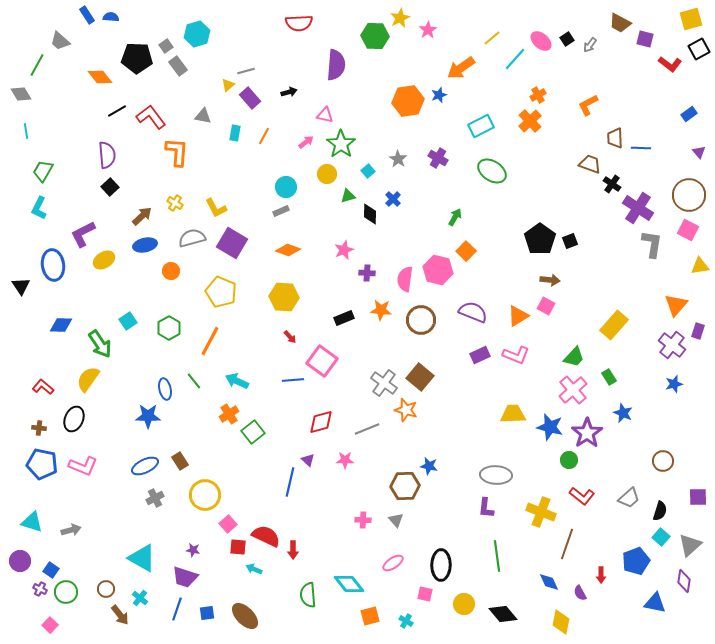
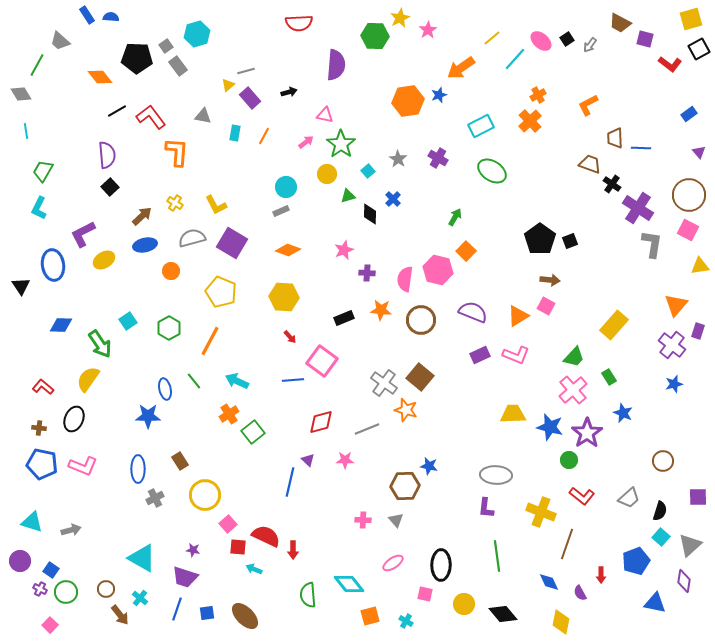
yellow L-shape at (216, 208): moved 3 px up
blue ellipse at (145, 466): moved 7 px left, 3 px down; rotated 64 degrees counterclockwise
